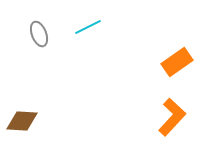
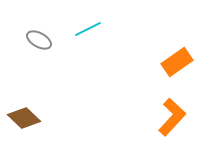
cyan line: moved 2 px down
gray ellipse: moved 6 px down; rotated 40 degrees counterclockwise
brown diamond: moved 2 px right, 3 px up; rotated 40 degrees clockwise
